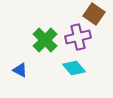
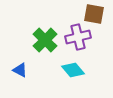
brown square: rotated 25 degrees counterclockwise
cyan diamond: moved 1 px left, 2 px down
